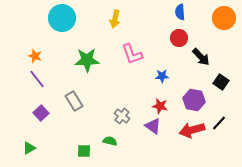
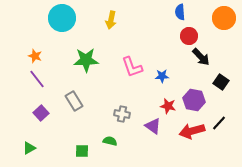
yellow arrow: moved 4 px left, 1 px down
red circle: moved 10 px right, 2 px up
pink L-shape: moved 13 px down
green star: moved 1 px left
red star: moved 8 px right
gray cross: moved 2 px up; rotated 28 degrees counterclockwise
red arrow: moved 1 px down
green square: moved 2 px left
